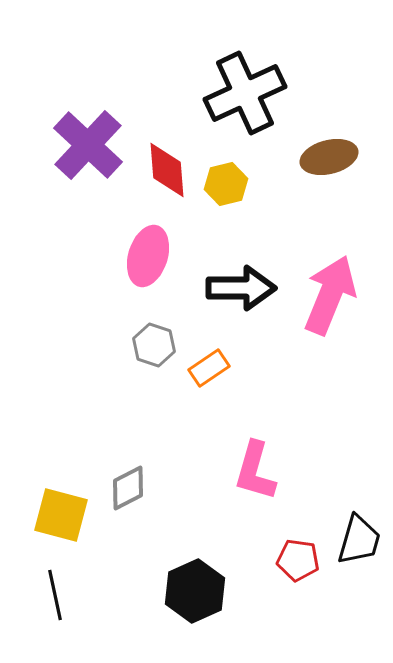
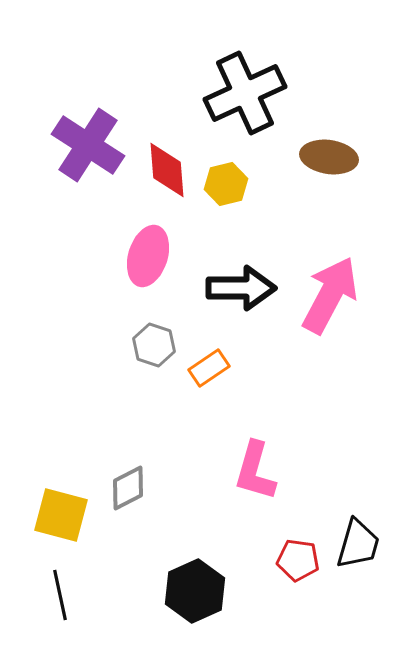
purple cross: rotated 10 degrees counterclockwise
brown ellipse: rotated 22 degrees clockwise
pink arrow: rotated 6 degrees clockwise
black trapezoid: moved 1 px left, 4 px down
black line: moved 5 px right
